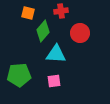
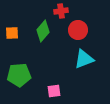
orange square: moved 16 px left, 20 px down; rotated 16 degrees counterclockwise
red circle: moved 2 px left, 3 px up
cyan triangle: moved 28 px right, 5 px down; rotated 25 degrees counterclockwise
pink square: moved 10 px down
